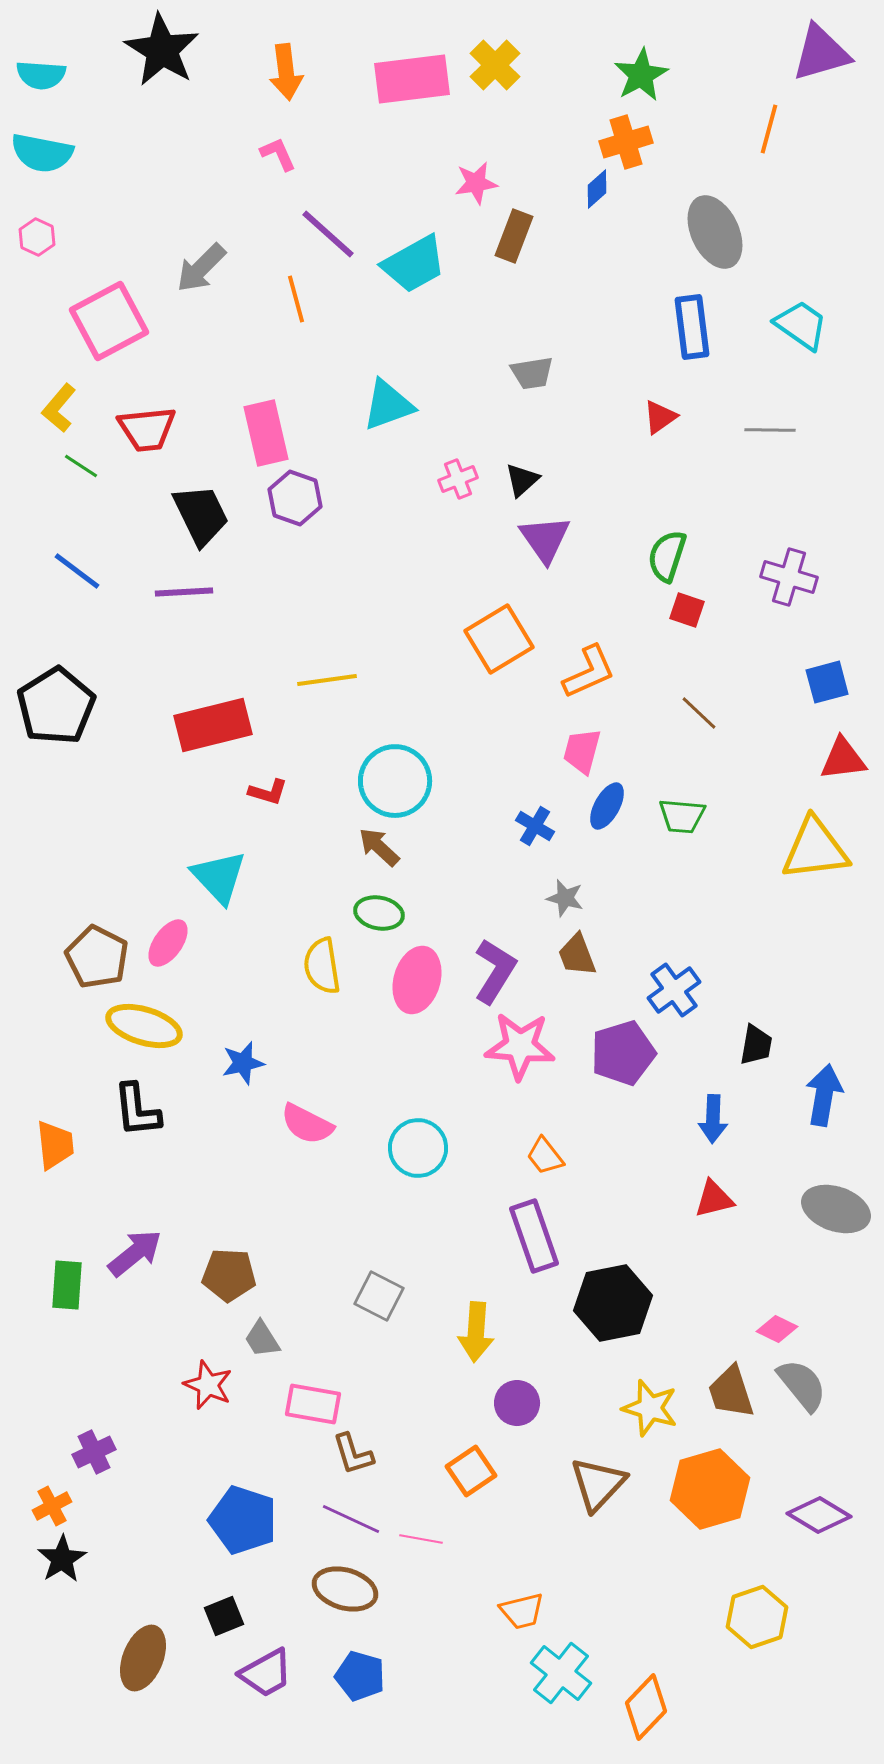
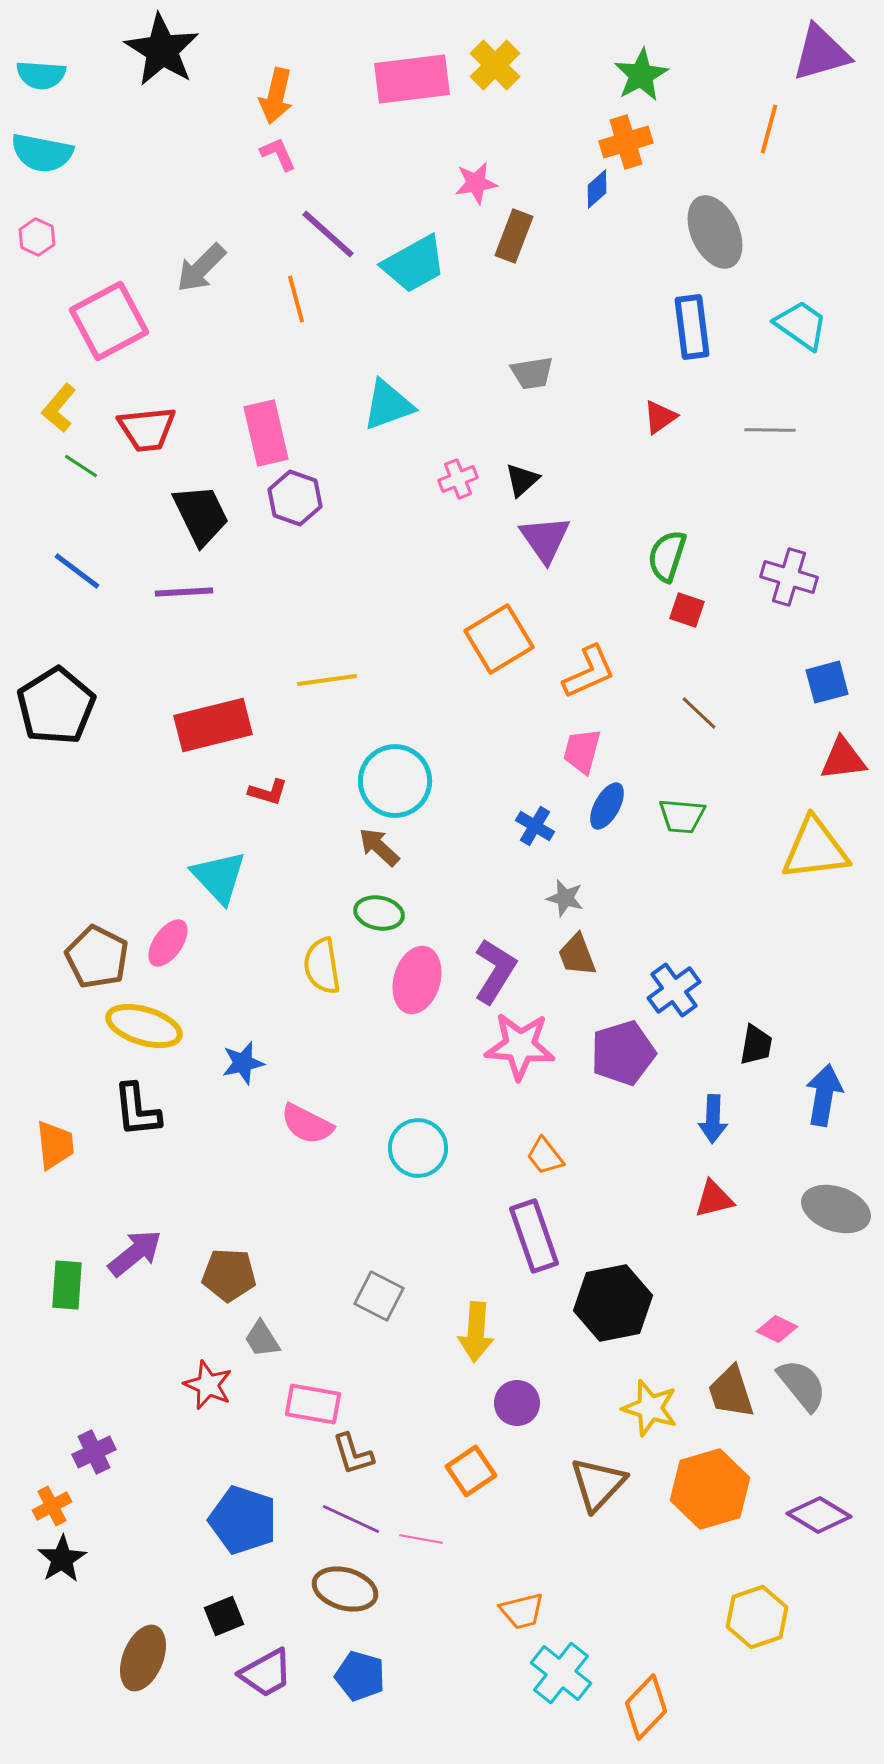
orange arrow at (286, 72): moved 10 px left, 24 px down; rotated 20 degrees clockwise
